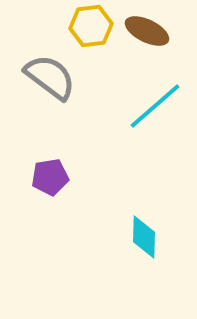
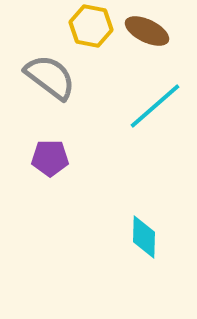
yellow hexagon: rotated 18 degrees clockwise
purple pentagon: moved 19 px up; rotated 9 degrees clockwise
